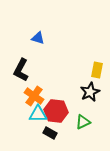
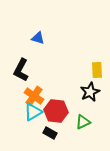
yellow rectangle: rotated 14 degrees counterclockwise
cyan triangle: moved 5 px left, 2 px up; rotated 30 degrees counterclockwise
